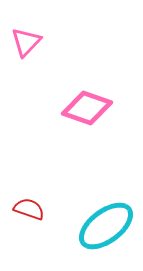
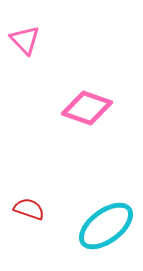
pink triangle: moved 1 px left, 2 px up; rotated 28 degrees counterclockwise
